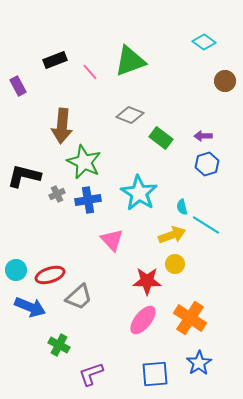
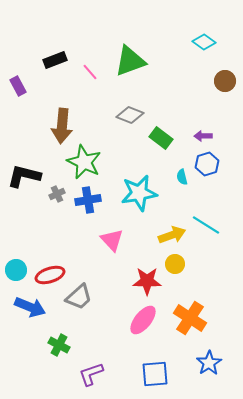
cyan star: rotated 30 degrees clockwise
cyan semicircle: moved 30 px up
blue star: moved 10 px right
